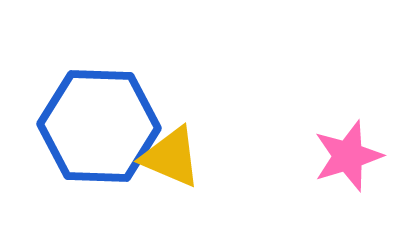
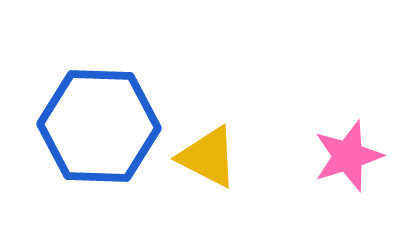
yellow triangle: moved 37 px right; rotated 4 degrees clockwise
